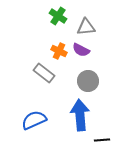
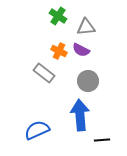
blue semicircle: moved 3 px right, 10 px down
